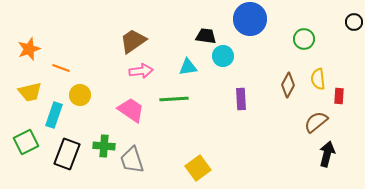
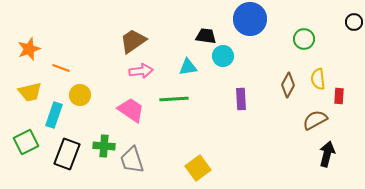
brown semicircle: moved 1 px left, 2 px up; rotated 10 degrees clockwise
